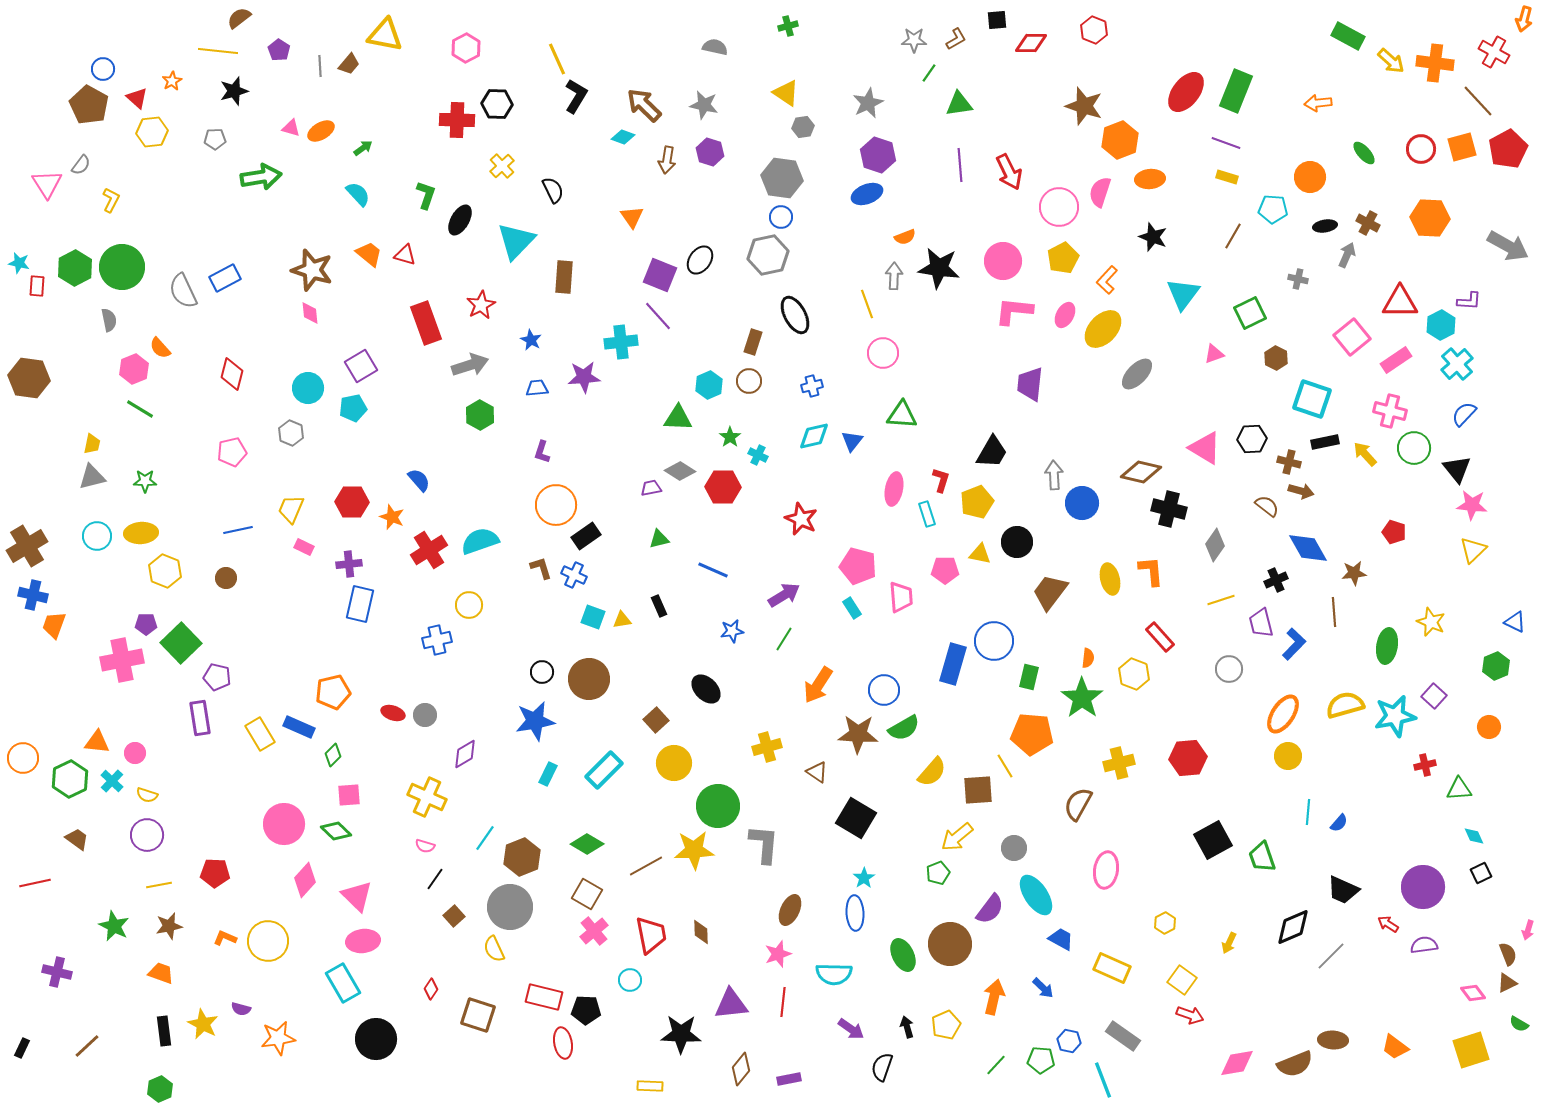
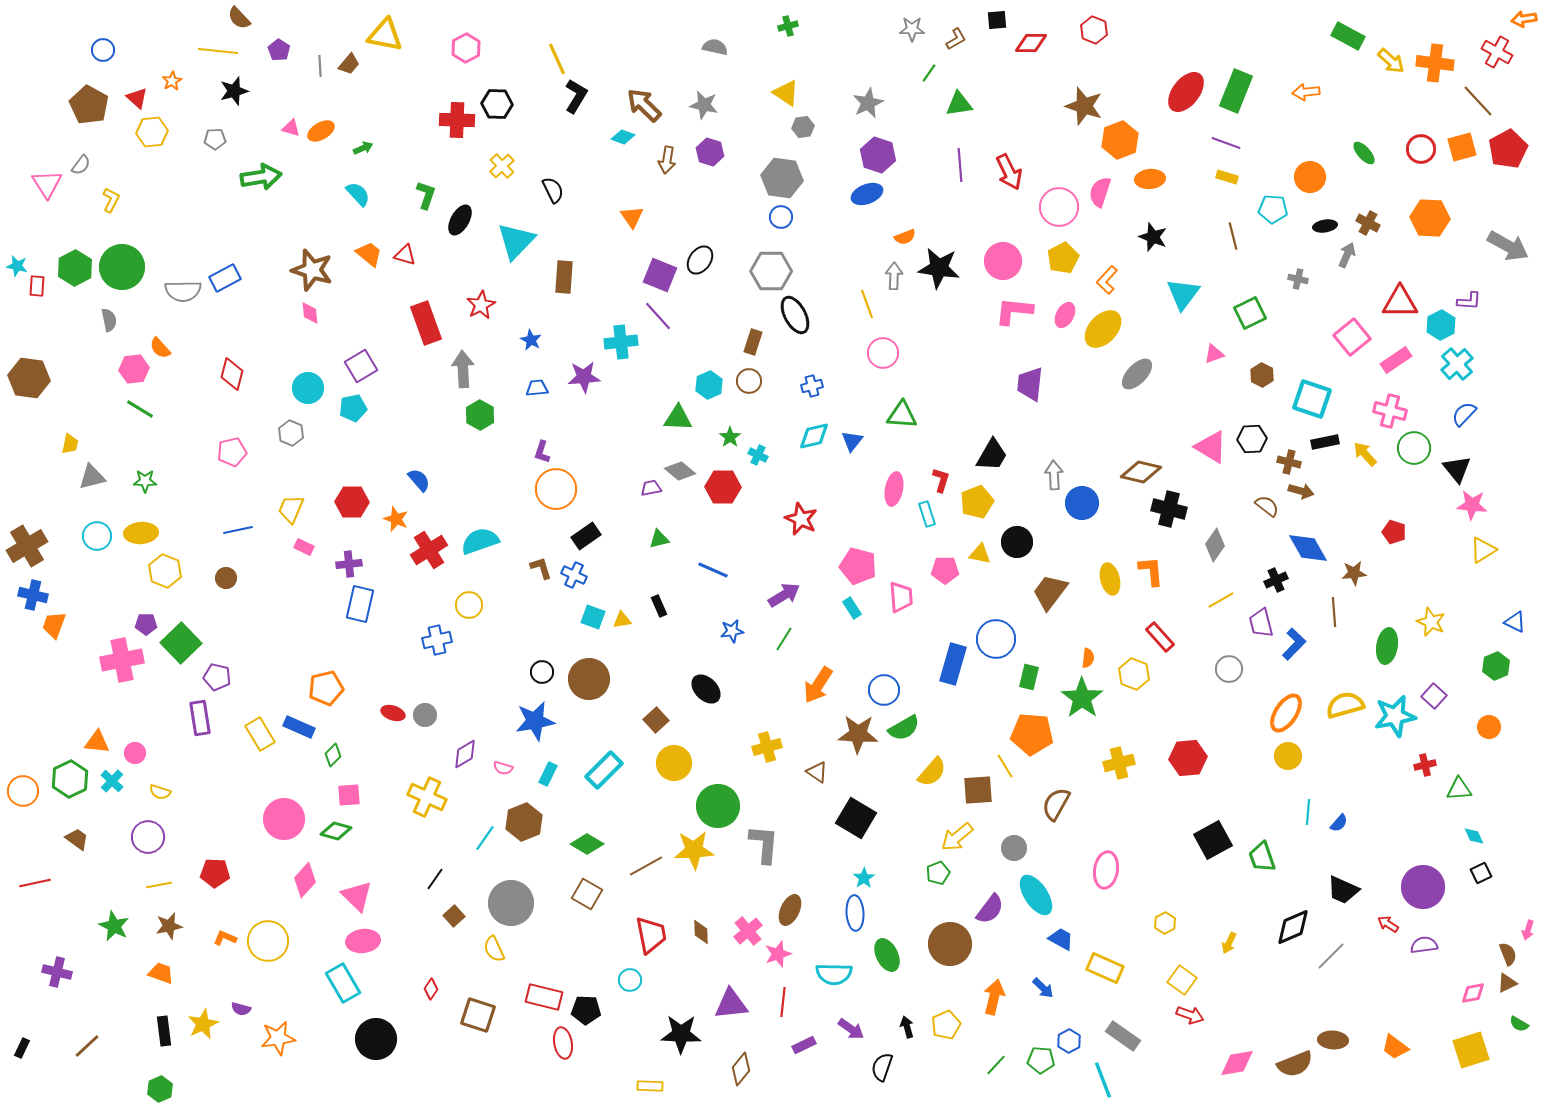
brown semicircle at (239, 18): rotated 95 degrees counterclockwise
orange arrow at (1524, 19): rotated 65 degrees clockwise
gray star at (914, 40): moved 2 px left, 11 px up
red cross at (1494, 52): moved 3 px right
blue circle at (103, 69): moved 19 px up
orange arrow at (1318, 103): moved 12 px left, 11 px up
green arrow at (363, 148): rotated 12 degrees clockwise
brown line at (1233, 236): rotated 44 degrees counterclockwise
gray hexagon at (768, 255): moved 3 px right, 16 px down; rotated 12 degrees clockwise
cyan star at (19, 263): moved 2 px left, 3 px down
gray semicircle at (183, 291): rotated 66 degrees counterclockwise
brown hexagon at (1276, 358): moved 14 px left, 17 px down
gray arrow at (470, 365): moved 7 px left, 4 px down; rotated 75 degrees counterclockwise
pink hexagon at (134, 369): rotated 16 degrees clockwise
yellow trapezoid at (92, 444): moved 22 px left
pink triangle at (1205, 448): moved 6 px right, 1 px up
black trapezoid at (992, 452): moved 3 px down
gray diamond at (680, 471): rotated 8 degrees clockwise
orange circle at (556, 505): moved 16 px up
orange star at (392, 517): moved 4 px right, 2 px down
yellow triangle at (1473, 550): moved 10 px right; rotated 12 degrees clockwise
yellow line at (1221, 600): rotated 12 degrees counterclockwise
blue circle at (994, 641): moved 2 px right, 2 px up
orange pentagon at (333, 692): moved 7 px left, 4 px up
orange ellipse at (1283, 714): moved 3 px right, 1 px up
orange circle at (23, 758): moved 33 px down
yellow semicircle at (147, 795): moved 13 px right, 3 px up
brown semicircle at (1078, 804): moved 22 px left
pink circle at (284, 824): moved 5 px up
green diamond at (336, 831): rotated 28 degrees counterclockwise
purple circle at (147, 835): moved 1 px right, 2 px down
pink semicircle at (425, 846): moved 78 px right, 78 px up
brown hexagon at (522, 857): moved 2 px right, 35 px up
gray circle at (510, 907): moved 1 px right, 4 px up
pink cross at (594, 931): moved 154 px right
green ellipse at (903, 955): moved 16 px left
yellow rectangle at (1112, 968): moved 7 px left
pink diamond at (1473, 993): rotated 65 degrees counterclockwise
yellow star at (203, 1024): rotated 20 degrees clockwise
blue hexagon at (1069, 1041): rotated 20 degrees clockwise
purple rectangle at (789, 1079): moved 15 px right, 34 px up; rotated 15 degrees counterclockwise
